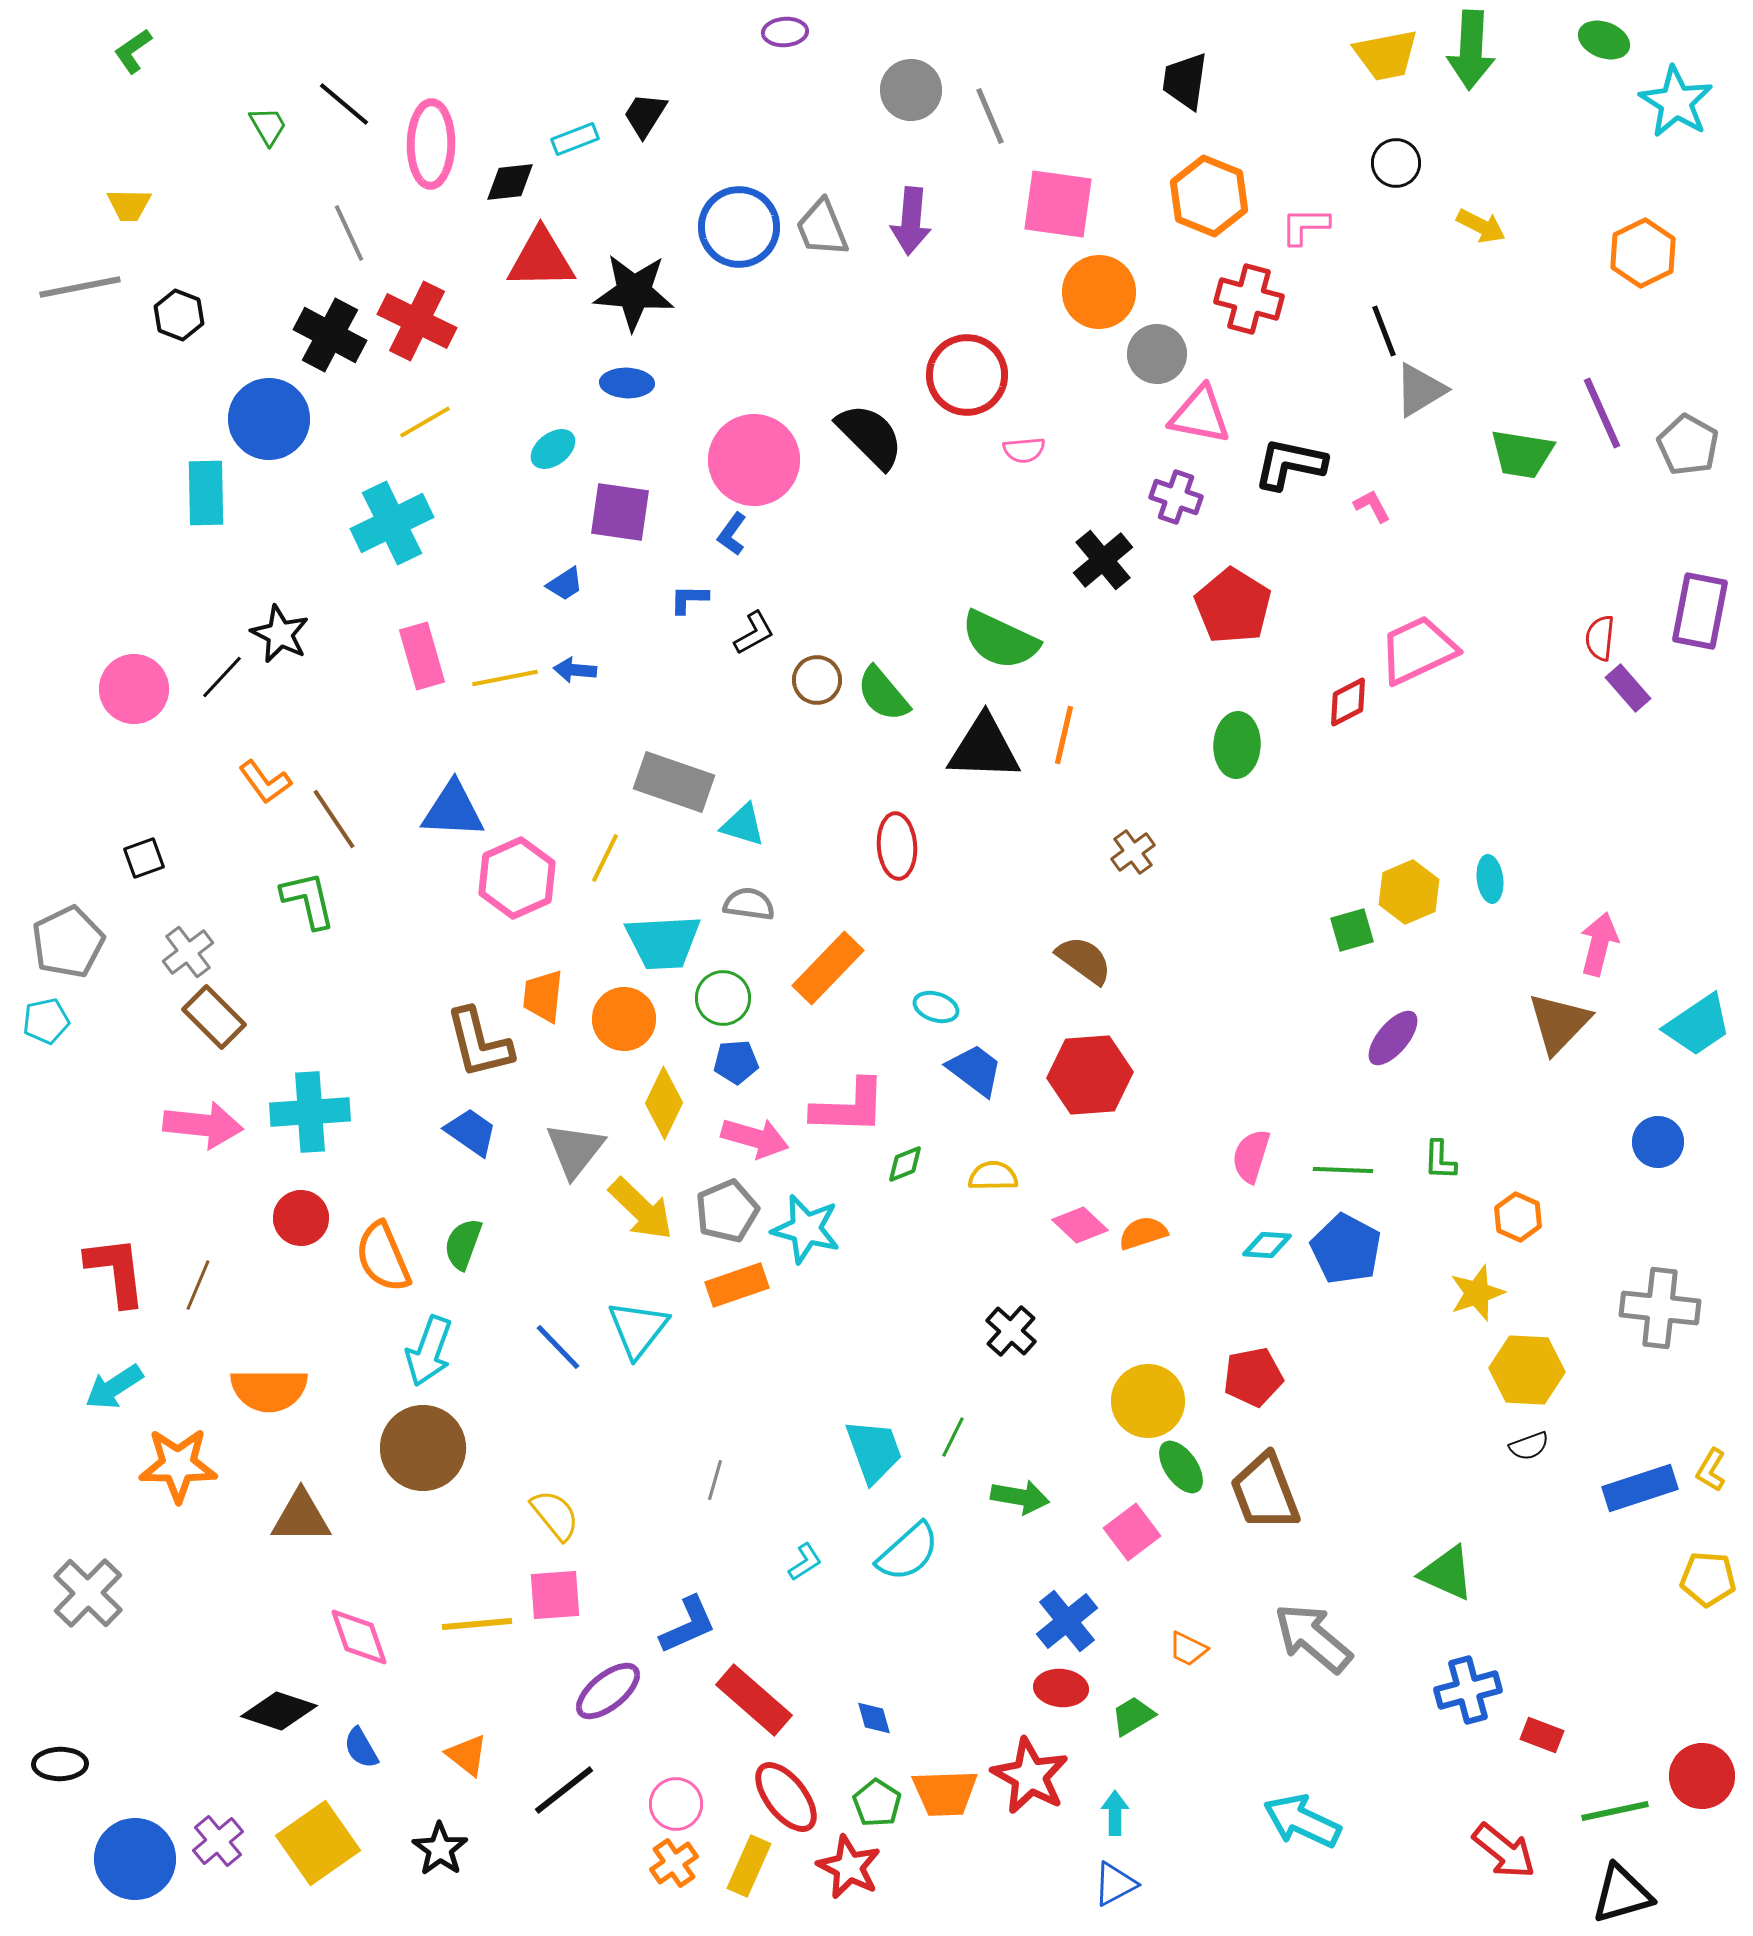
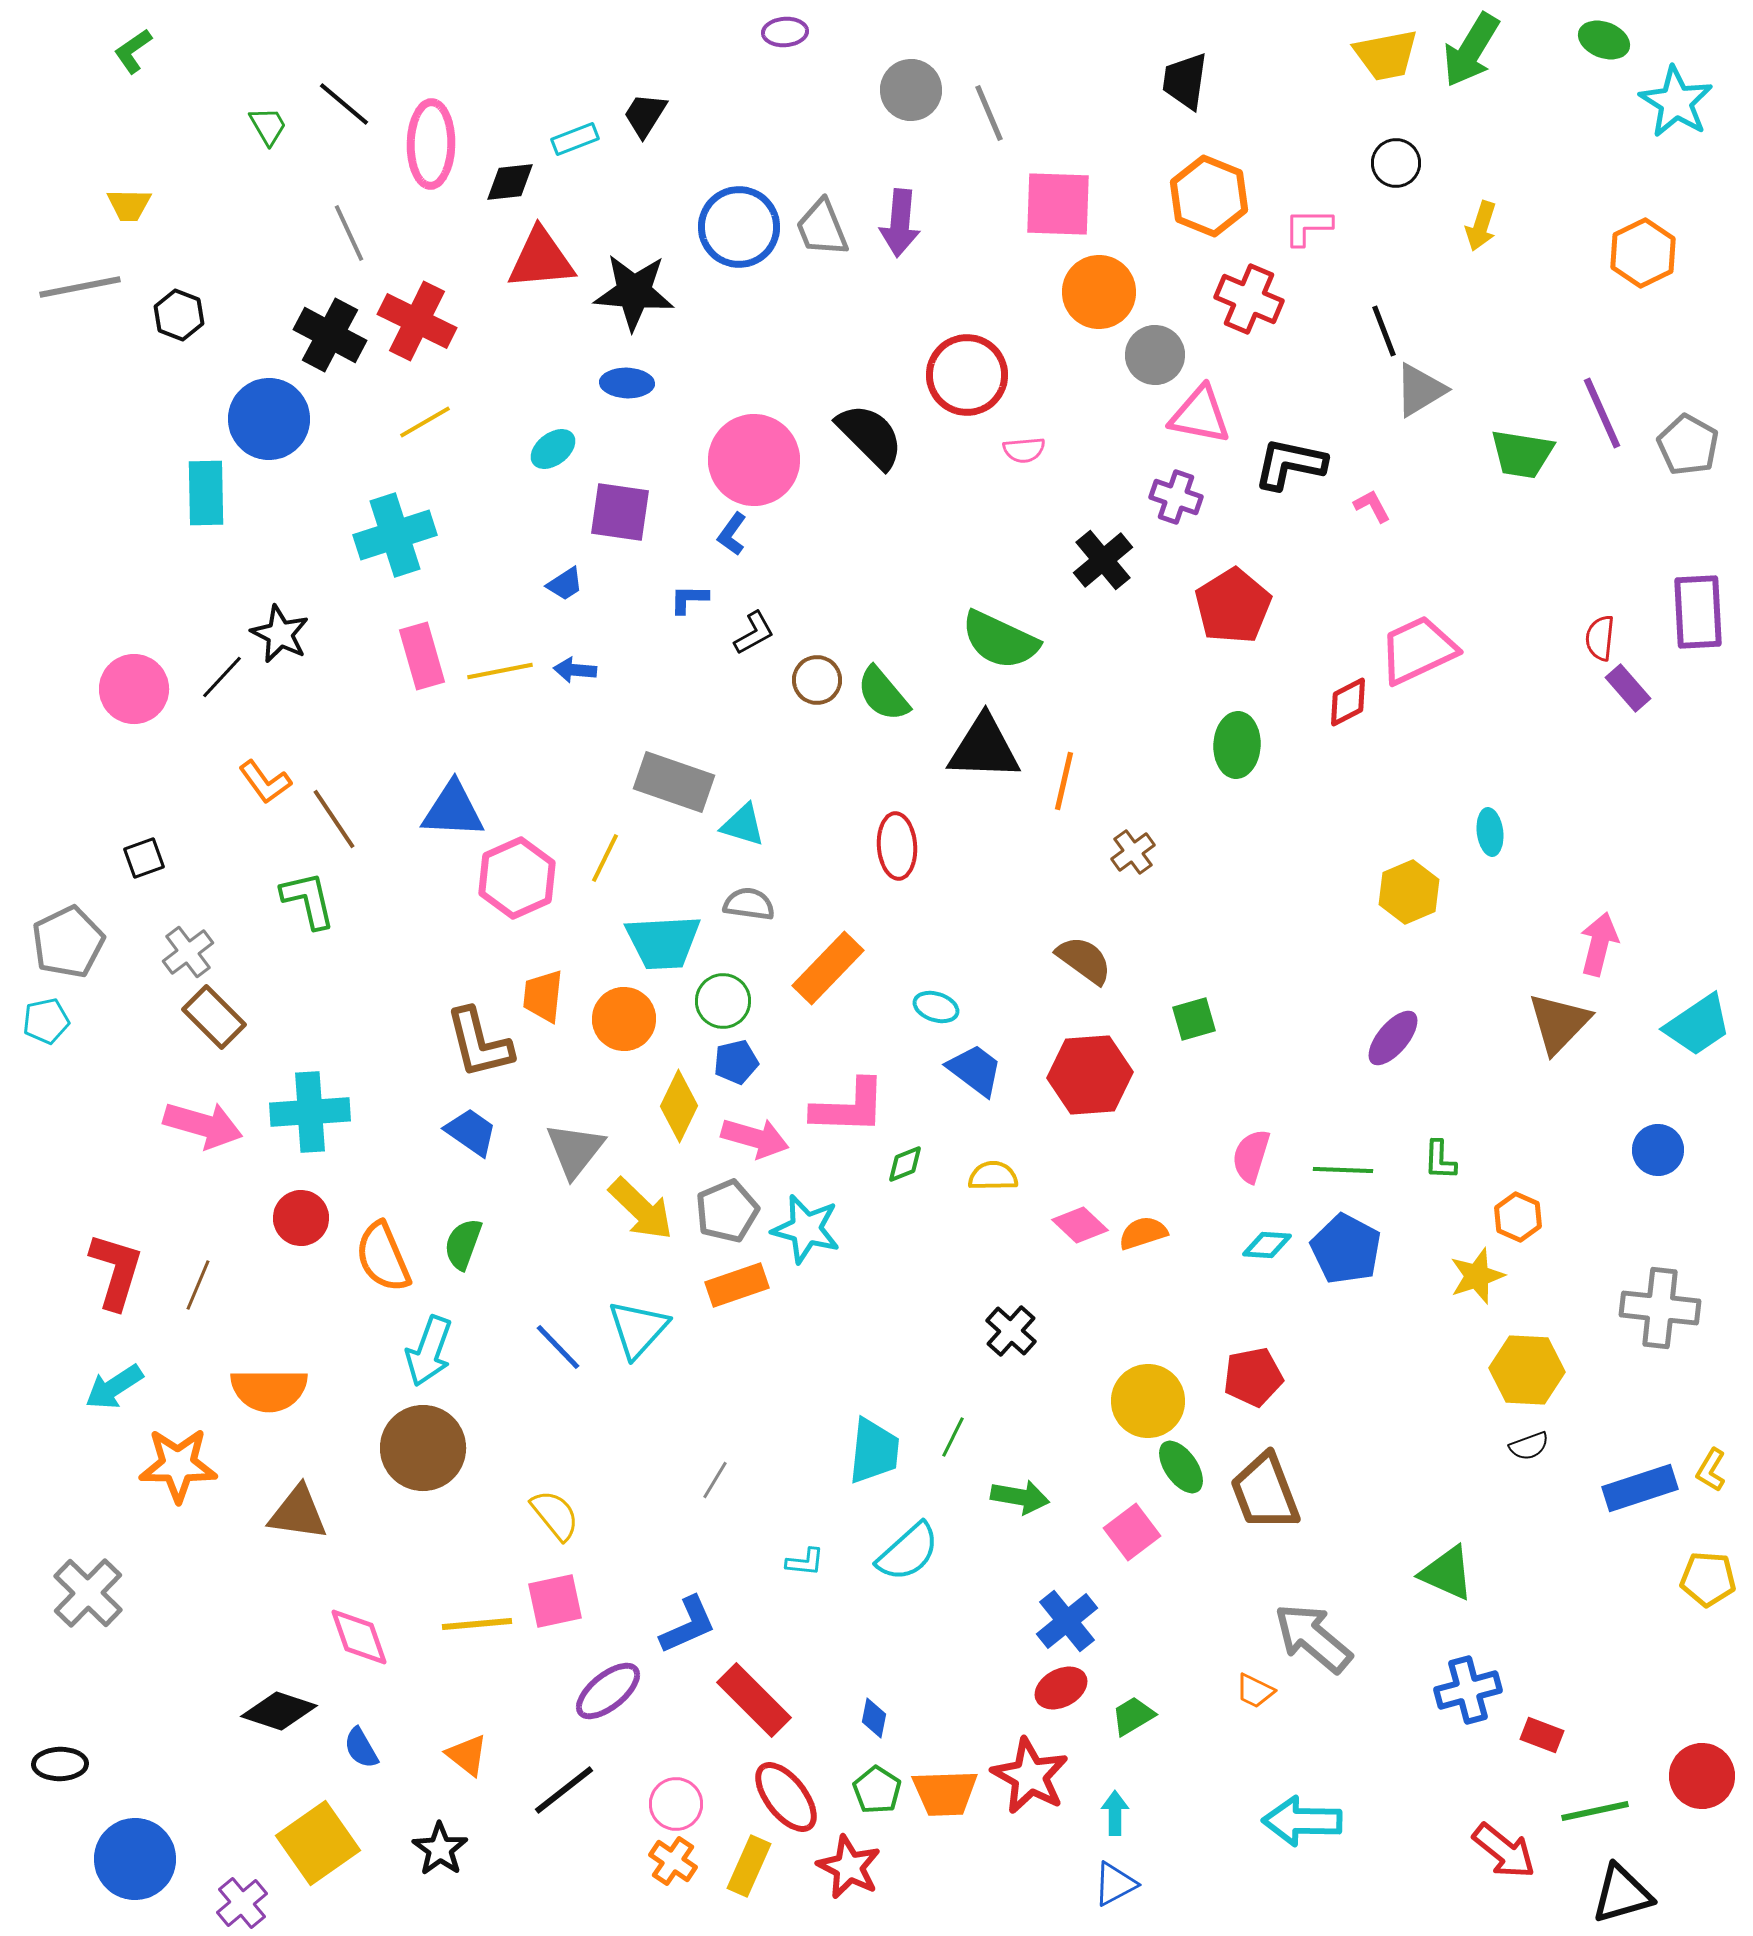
green arrow at (1471, 50): rotated 28 degrees clockwise
gray line at (990, 116): moved 1 px left, 3 px up
pink square at (1058, 204): rotated 6 degrees counterclockwise
purple arrow at (911, 221): moved 11 px left, 2 px down
pink L-shape at (1305, 226): moved 3 px right, 1 px down
yellow arrow at (1481, 226): rotated 81 degrees clockwise
red triangle at (541, 259): rotated 4 degrees counterclockwise
red cross at (1249, 299): rotated 8 degrees clockwise
gray circle at (1157, 354): moved 2 px left, 1 px down
cyan cross at (392, 523): moved 3 px right, 12 px down; rotated 8 degrees clockwise
red pentagon at (1233, 606): rotated 8 degrees clockwise
purple rectangle at (1700, 611): moved 2 px left, 1 px down; rotated 14 degrees counterclockwise
yellow line at (505, 678): moved 5 px left, 7 px up
orange line at (1064, 735): moved 46 px down
cyan ellipse at (1490, 879): moved 47 px up
green square at (1352, 930): moved 158 px left, 89 px down
green circle at (723, 998): moved 3 px down
blue pentagon at (736, 1062): rotated 9 degrees counterclockwise
yellow diamond at (664, 1103): moved 15 px right, 3 px down
pink arrow at (203, 1125): rotated 10 degrees clockwise
blue circle at (1658, 1142): moved 8 px down
red L-shape at (116, 1271): rotated 24 degrees clockwise
yellow star at (1477, 1293): moved 17 px up
cyan triangle at (638, 1329): rotated 4 degrees clockwise
cyan trapezoid at (874, 1451): rotated 26 degrees clockwise
gray line at (715, 1480): rotated 15 degrees clockwise
brown triangle at (301, 1517): moved 3 px left, 4 px up; rotated 8 degrees clockwise
cyan L-shape at (805, 1562): rotated 39 degrees clockwise
pink square at (555, 1595): moved 6 px down; rotated 8 degrees counterclockwise
orange trapezoid at (1188, 1649): moved 67 px right, 42 px down
red ellipse at (1061, 1688): rotated 33 degrees counterclockwise
red rectangle at (754, 1700): rotated 4 degrees clockwise
blue diamond at (874, 1718): rotated 27 degrees clockwise
green pentagon at (877, 1803): moved 13 px up
green line at (1615, 1811): moved 20 px left
cyan arrow at (1302, 1821): rotated 24 degrees counterclockwise
purple cross at (218, 1841): moved 24 px right, 62 px down
orange cross at (674, 1863): moved 1 px left, 2 px up; rotated 21 degrees counterclockwise
